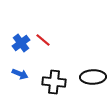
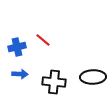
blue cross: moved 4 px left, 4 px down; rotated 24 degrees clockwise
blue arrow: rotated 21 degrees counterclockwise
